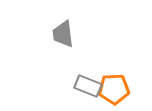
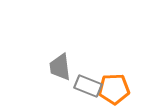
gray trapezoid: moved 3 px left, 33 px down
